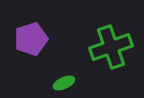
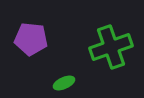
purple pentagon: rotated 24 degrees clockwise
